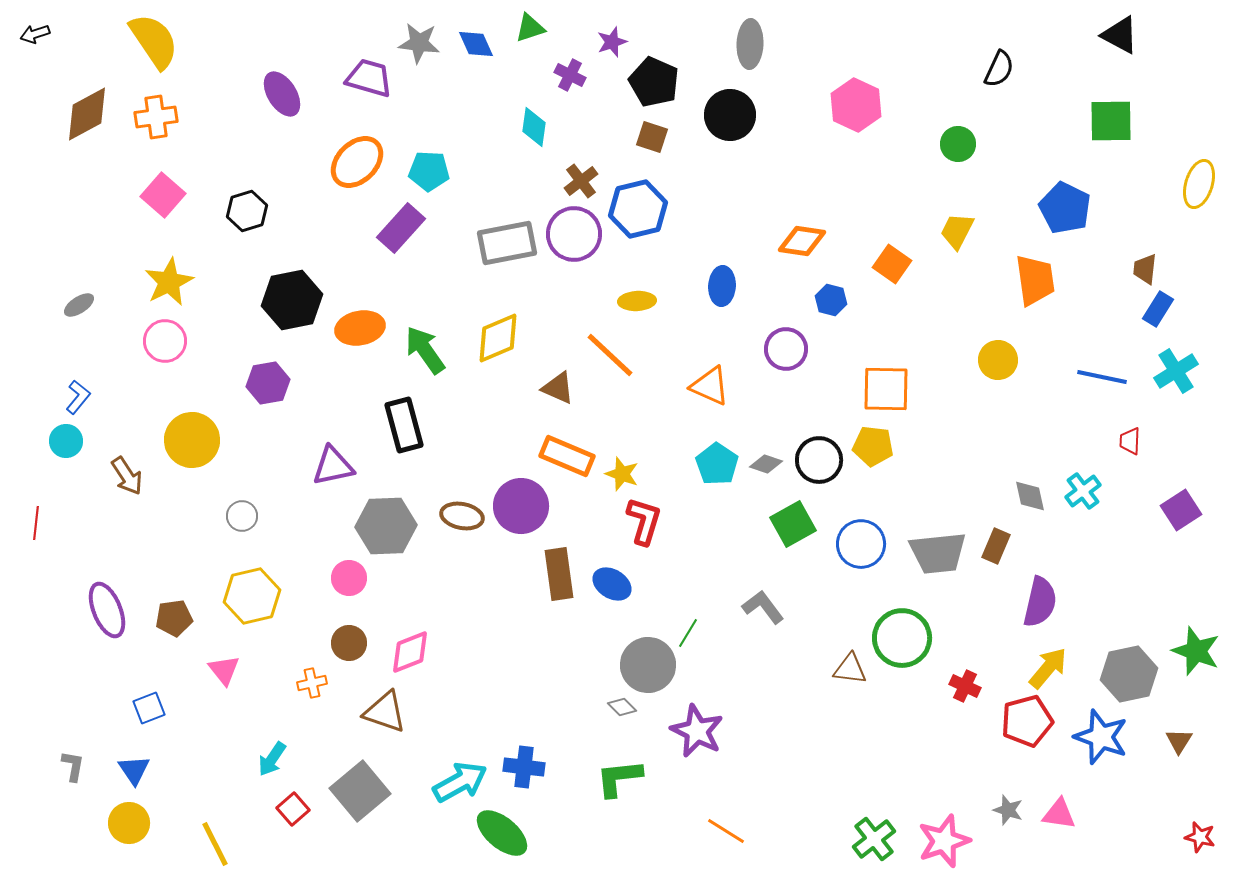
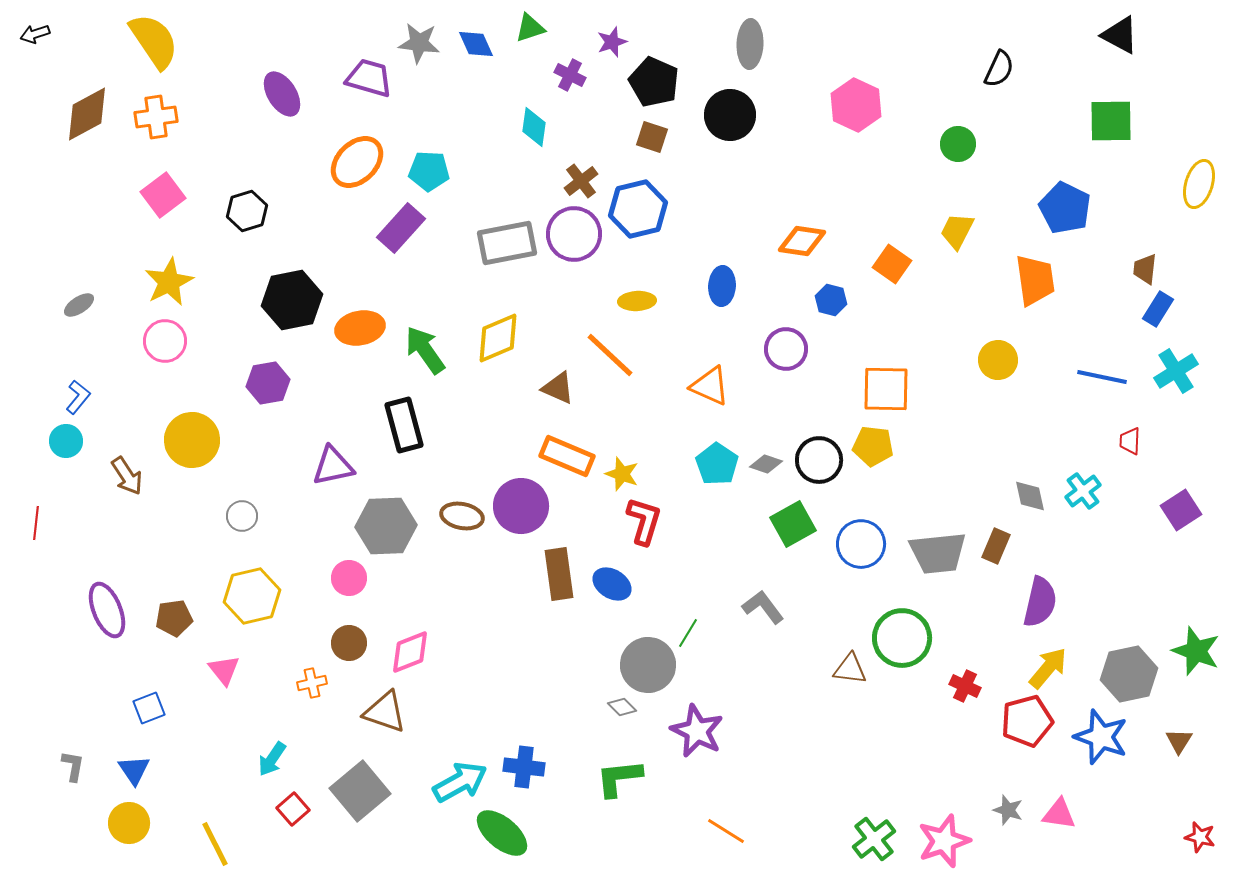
pink square at (163, 195): rotated 12 degrees clockwise
